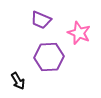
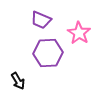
pink star: rotated 10 degrees clockwise
purple hexagon: moved 1 px left, 4 px up
